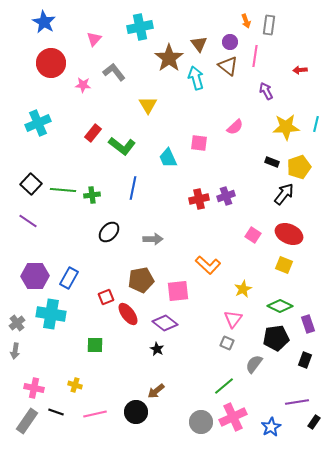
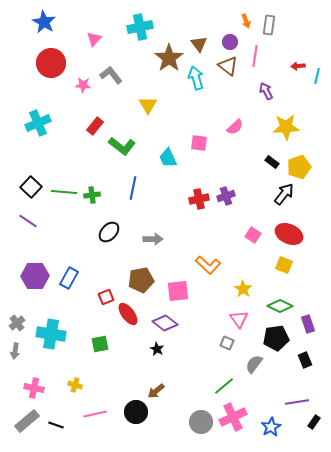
red arrow at (300, 70): moved 2 px left, 4 px up
gray L-shape at (114, 72): moved 3 px left, 3 px down
cyan line at (316, 124): moved 1 px right, 48 px up
red rectangle at (93, 133): moved 2 px right, 7 px up
black rectangle at (272, 162): rotated 16 degrees clockwise
black square at (31, 184): moved 3 px down
green line at (63, 190): moved 1 px right, 2 px down
yellow star at (243, 289): rotated 12 degrees counterclockwise
cyan cross at (51, 314): moved 20 px down
pink triangle at (233, 319): moved 6 px right; rotated 12 degrees counterclockwise
green square at (95, 345): moved 5 px right, 1 px up; rotated 12 degrees counterclockwise
black rectangle at (305, 360): rotated 42 degrees counterclockwise
black line at (56, 412): moved 13 px down
gray rectangle at (27, 421): rotated 15 degrees clockwise
